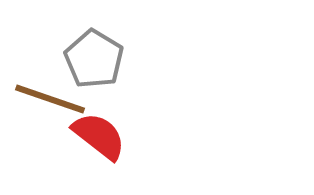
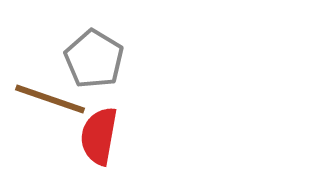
red semicircle: rotated 118 degrees counterclockwise
